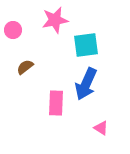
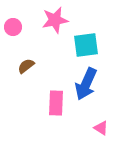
pink circle: moved 3 px up
brown semicircle: moved 1 px right, 1 px up
